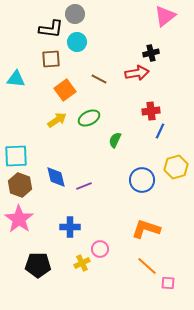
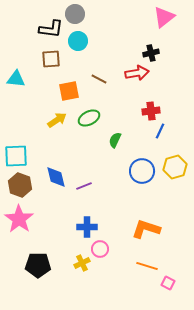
pink triangle: moved 1 px left, 1 px down
cyan circle: moved 1 px right, 1 px up
orange square: moved 4 px right, 1 px down; rotated 25 degrees clockwise
yellow hexagon: moved 1 px left
blue circle: moved 9 px up
blue cross: moved 17 px right
orange line: rotated 25 degrees counterclockwise
pink square: rotated 24 degrees clockwise
